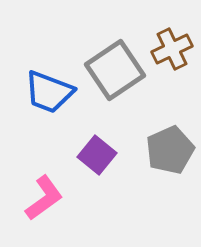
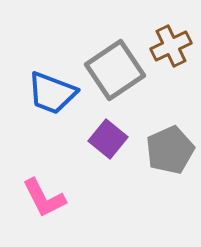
brown cross: moved 1 px left, 3 px up
blue trapezoid: moved 3 px right, 1 px down
purple square: moved 11 px right, 16 px up
pink L-shape: rotated 99 degrees clockwise
